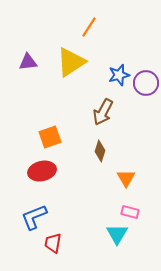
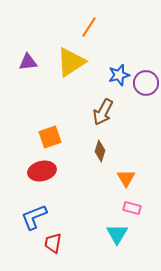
pink rectangle: moved 2 px right, 4 px up
